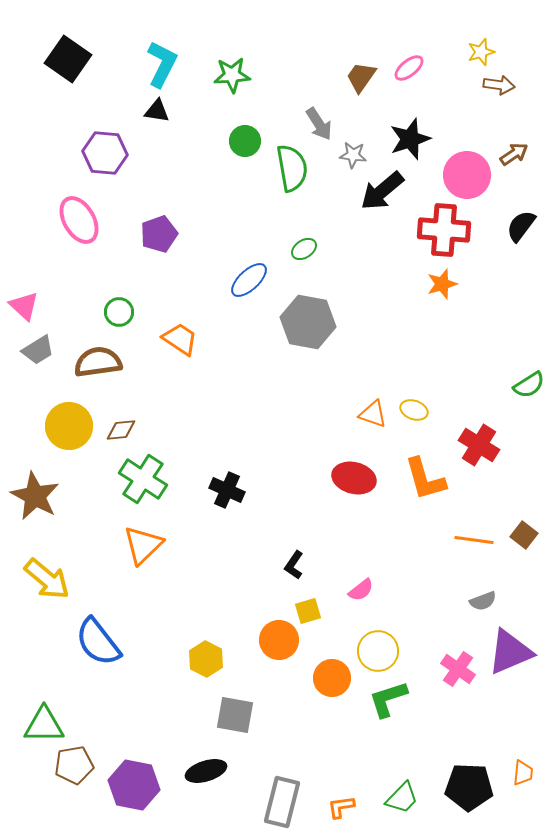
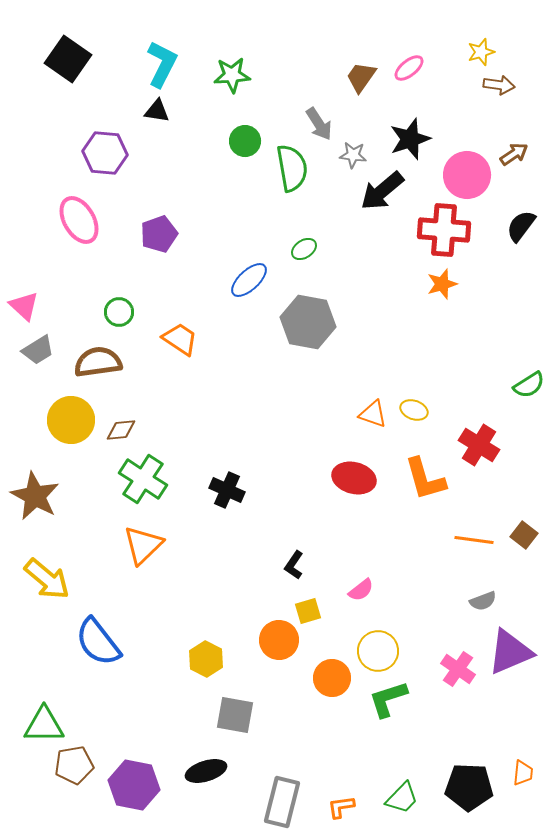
yellow circle at (69, 426): moved 2 px right, 6 px up
